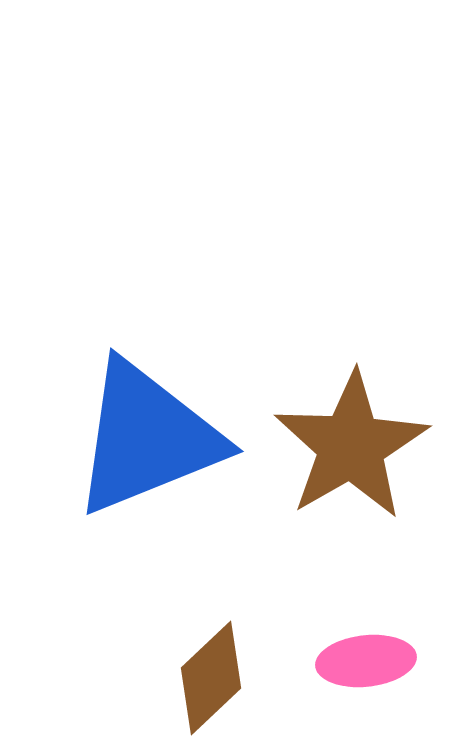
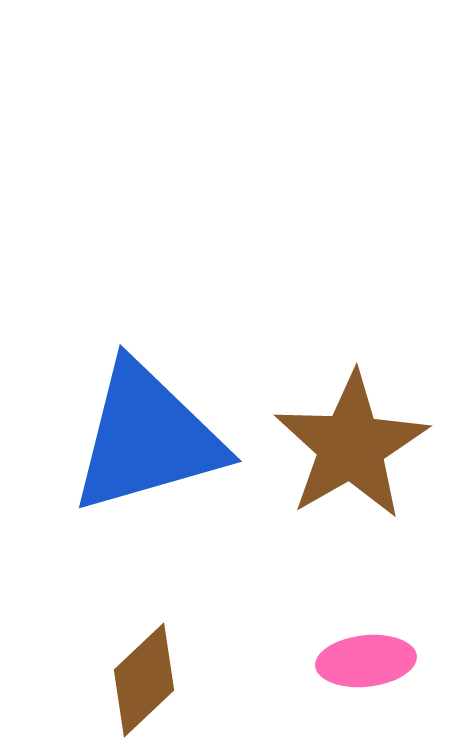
blue triangle: rotated 6 degrees clockwise
brown diamond: moved 67 px left, 2 px down
